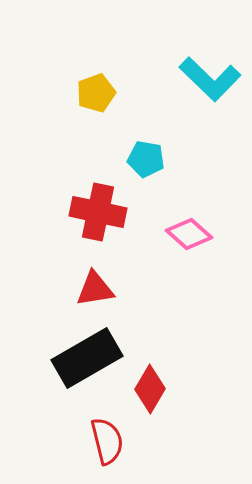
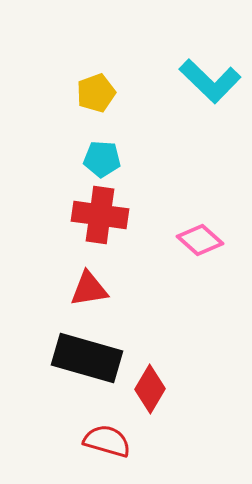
cyan L-shape: moved 2 px down
cyan pentagon: moved 44 px left; rotated 6 degrees counterclockwise
red cross: moved 2 px right, 3 px down; rotated 4 degrees counterclockwise
pink diamond: moved 11 px right, 6 px down
red triangle: moved 6 px left
black rectangle: rotated 46 degrees clockwise
red semicircle: rotated 60 degrees counterclockwise
